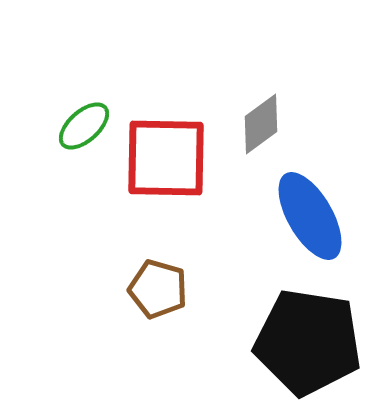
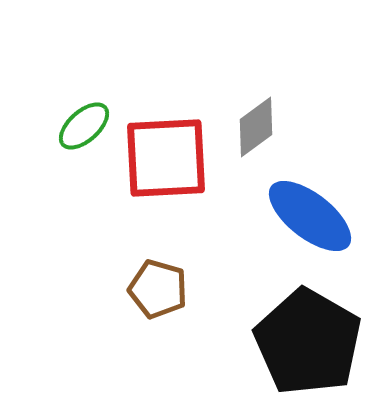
gray diamond: moved 5 px left, 3 px down
red square: rotated 4 degrees counterclockwise
blue ellipse: rotated 22 degrees counterclockwise
black pentagon: rotated 21 degrees clockwise
